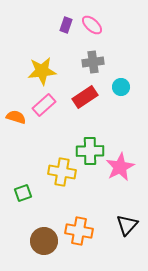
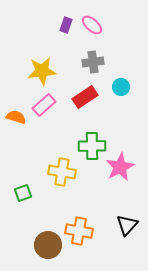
green cross: moved 2 px right, 5 px up
brown circle: moved 4 px right, 4 px down
